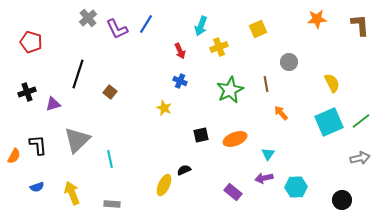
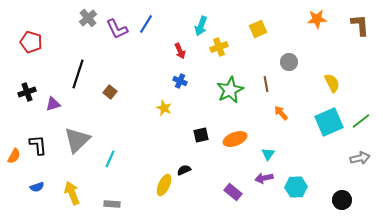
cyan line: rotated 36 degrees clockwise
